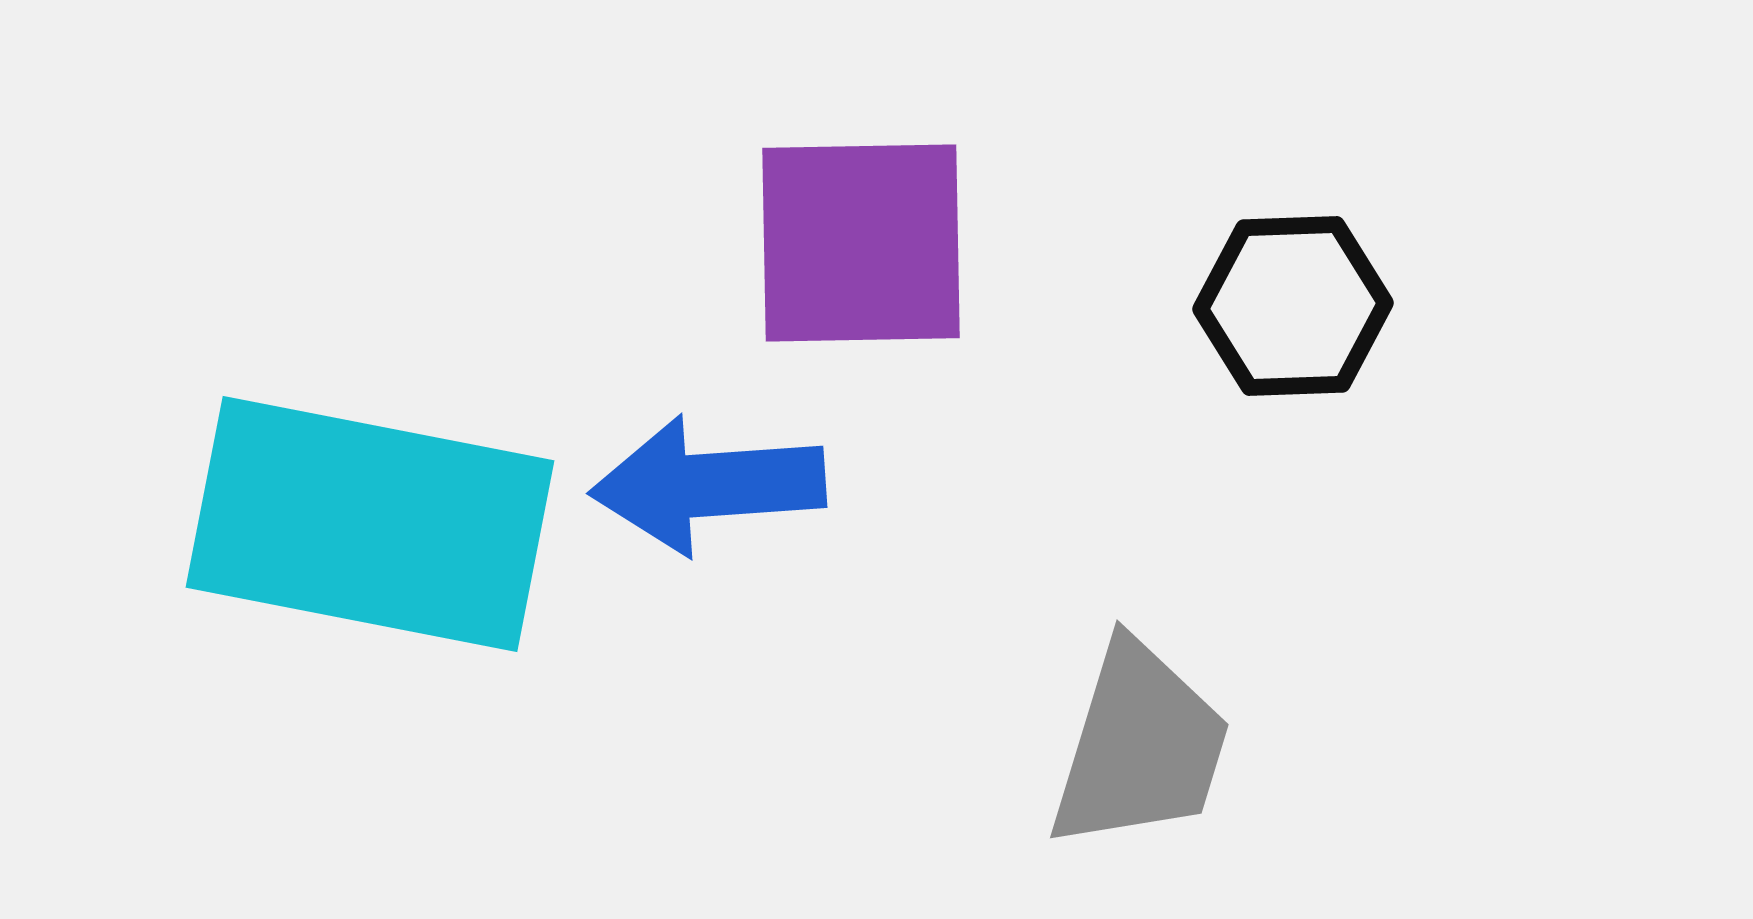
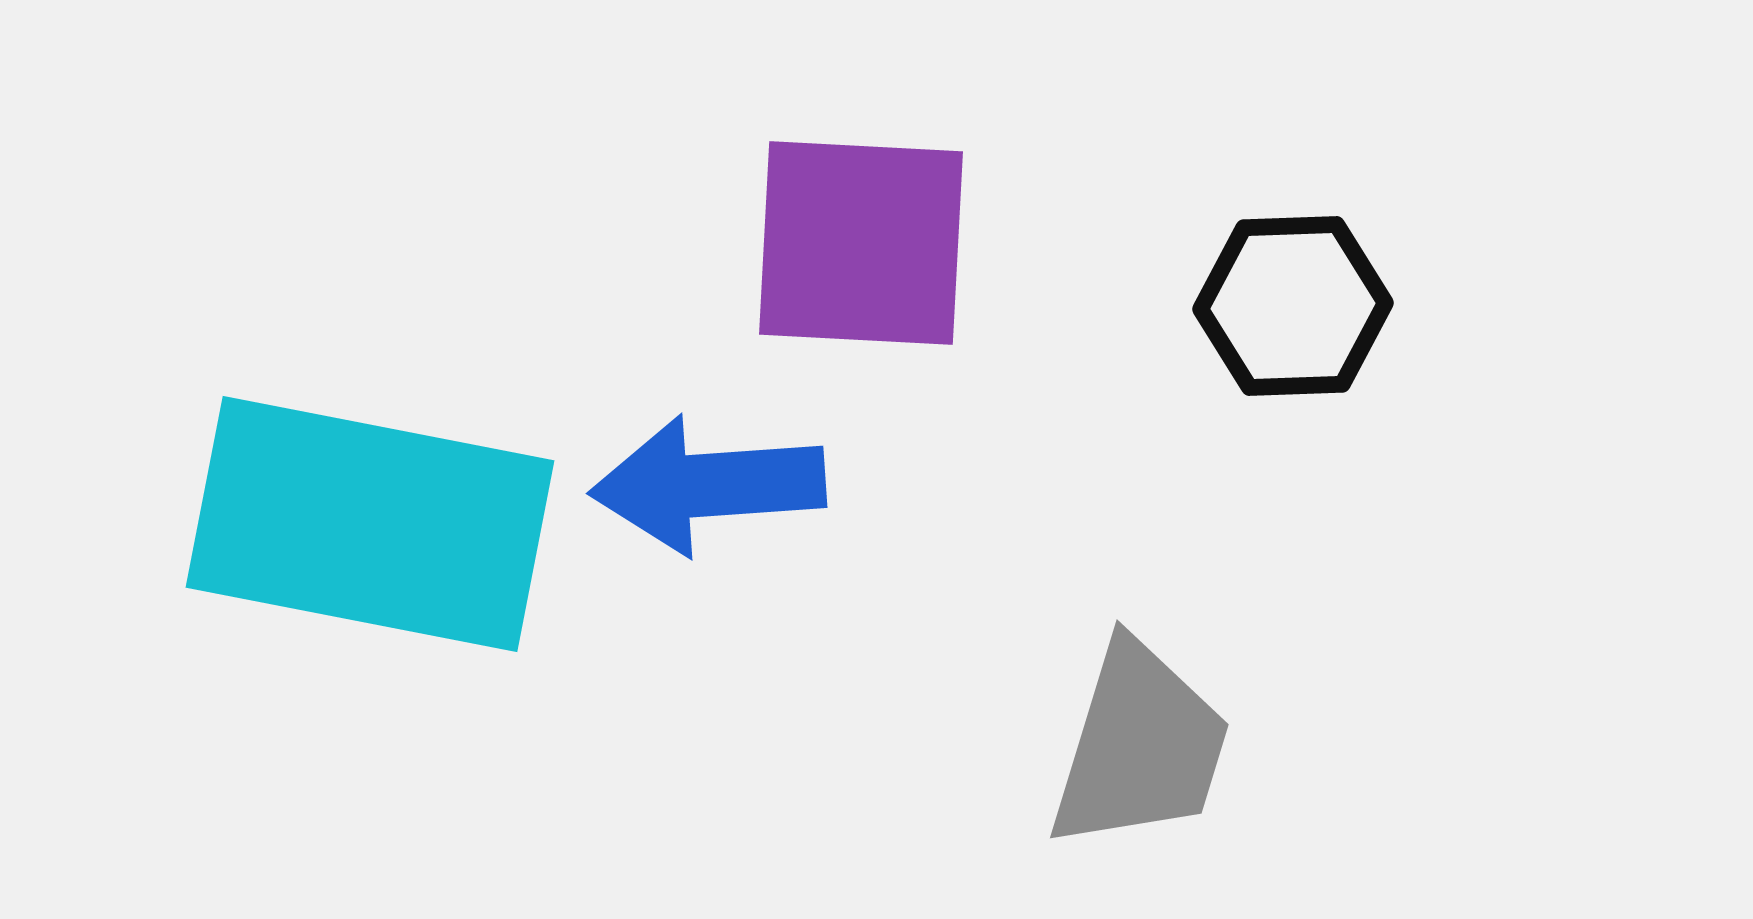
purple square: rotated 4 degrees clockwise
